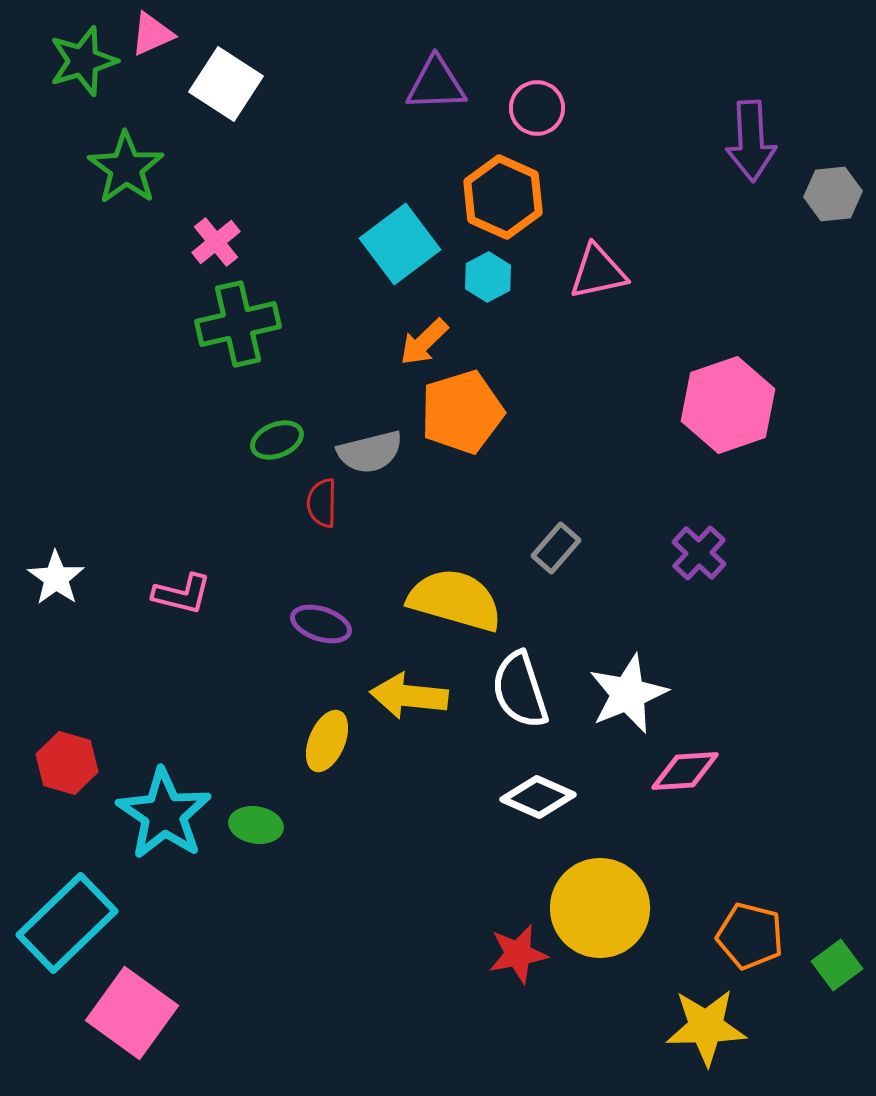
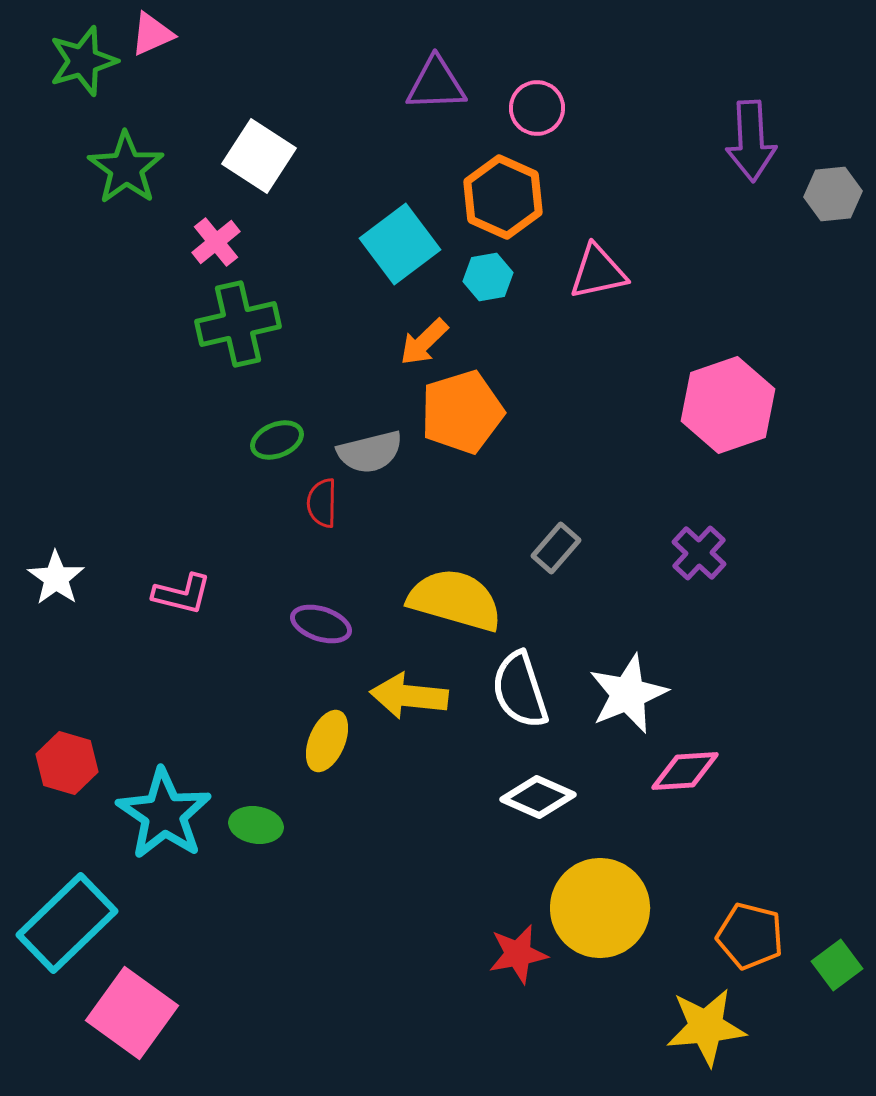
white square at (226, 84): moved 33 px right, 72 px down
cyan hexagon at (488, 277): rotated 18 degrees clockwise
yellow star at (706, 1027): rotated 4 degrees counterclockwise
